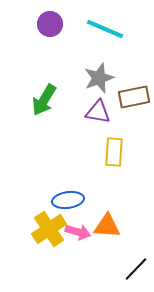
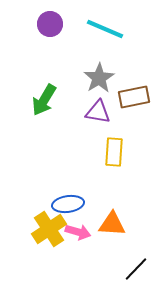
gray star: rotated 12 degrees counterclockwise
blue ellipse: moved 4 px down
orange triangle: moved 5 px right, 2 px up
